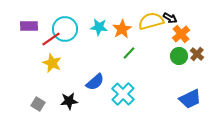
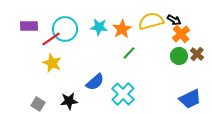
black arrow: moved 4 px right, 2 px down
